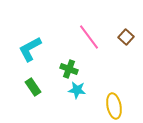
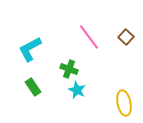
cyan star: rotated 18 degrees clockwise
yellow ellipse: moved 10 px right, 3 px up
